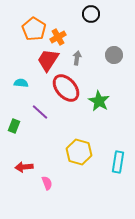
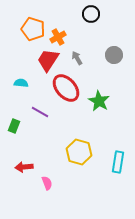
orange pentagon: moved 1 px left; rotated 15 degrees counterclockwise
gray arrow: rotated 40 degrees counterclockwise
purple line: rotated 12 degrees counterclockwise
